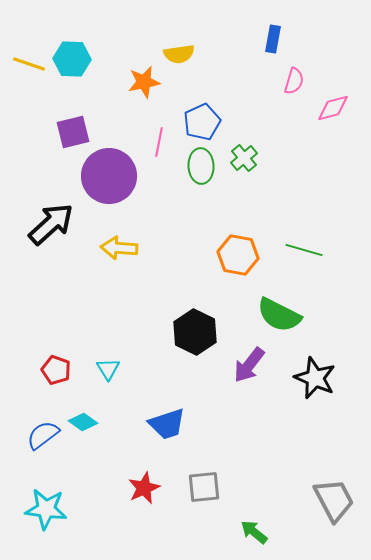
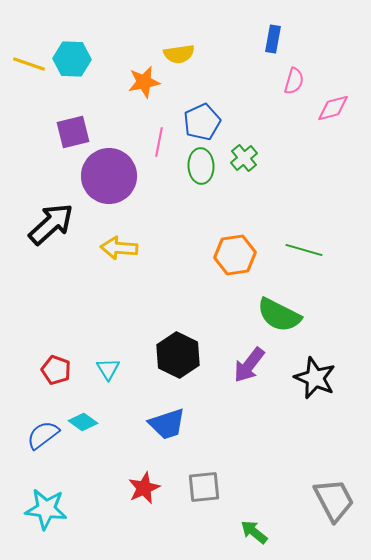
orange hexagon: moved 3 px left; rotated 18 degrees counterclockwise
black hexagon: moved 17 px left, 23 px down
